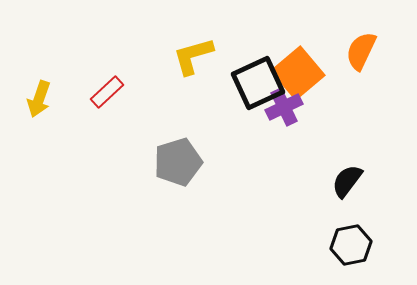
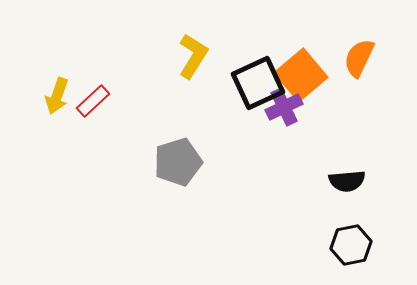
orange semicircle: moved 2 px left, 7 px down
yellow L-shape: rotated 138 degrees clockwise
orange square: moved 3 px right, 2 px down
red rectangle: moved 14 px left, 9 px down
yellow arrow: moved 18 px right, 3 px up
black semicircle: rotated 132 degrees counterclockwise
